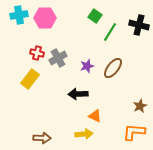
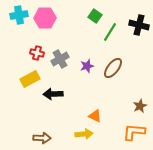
gray cross: moved 2 px right, 1 px down
yellow rectangle: rotated 24 degrees clockwise
black arrow: moved 25 px left
